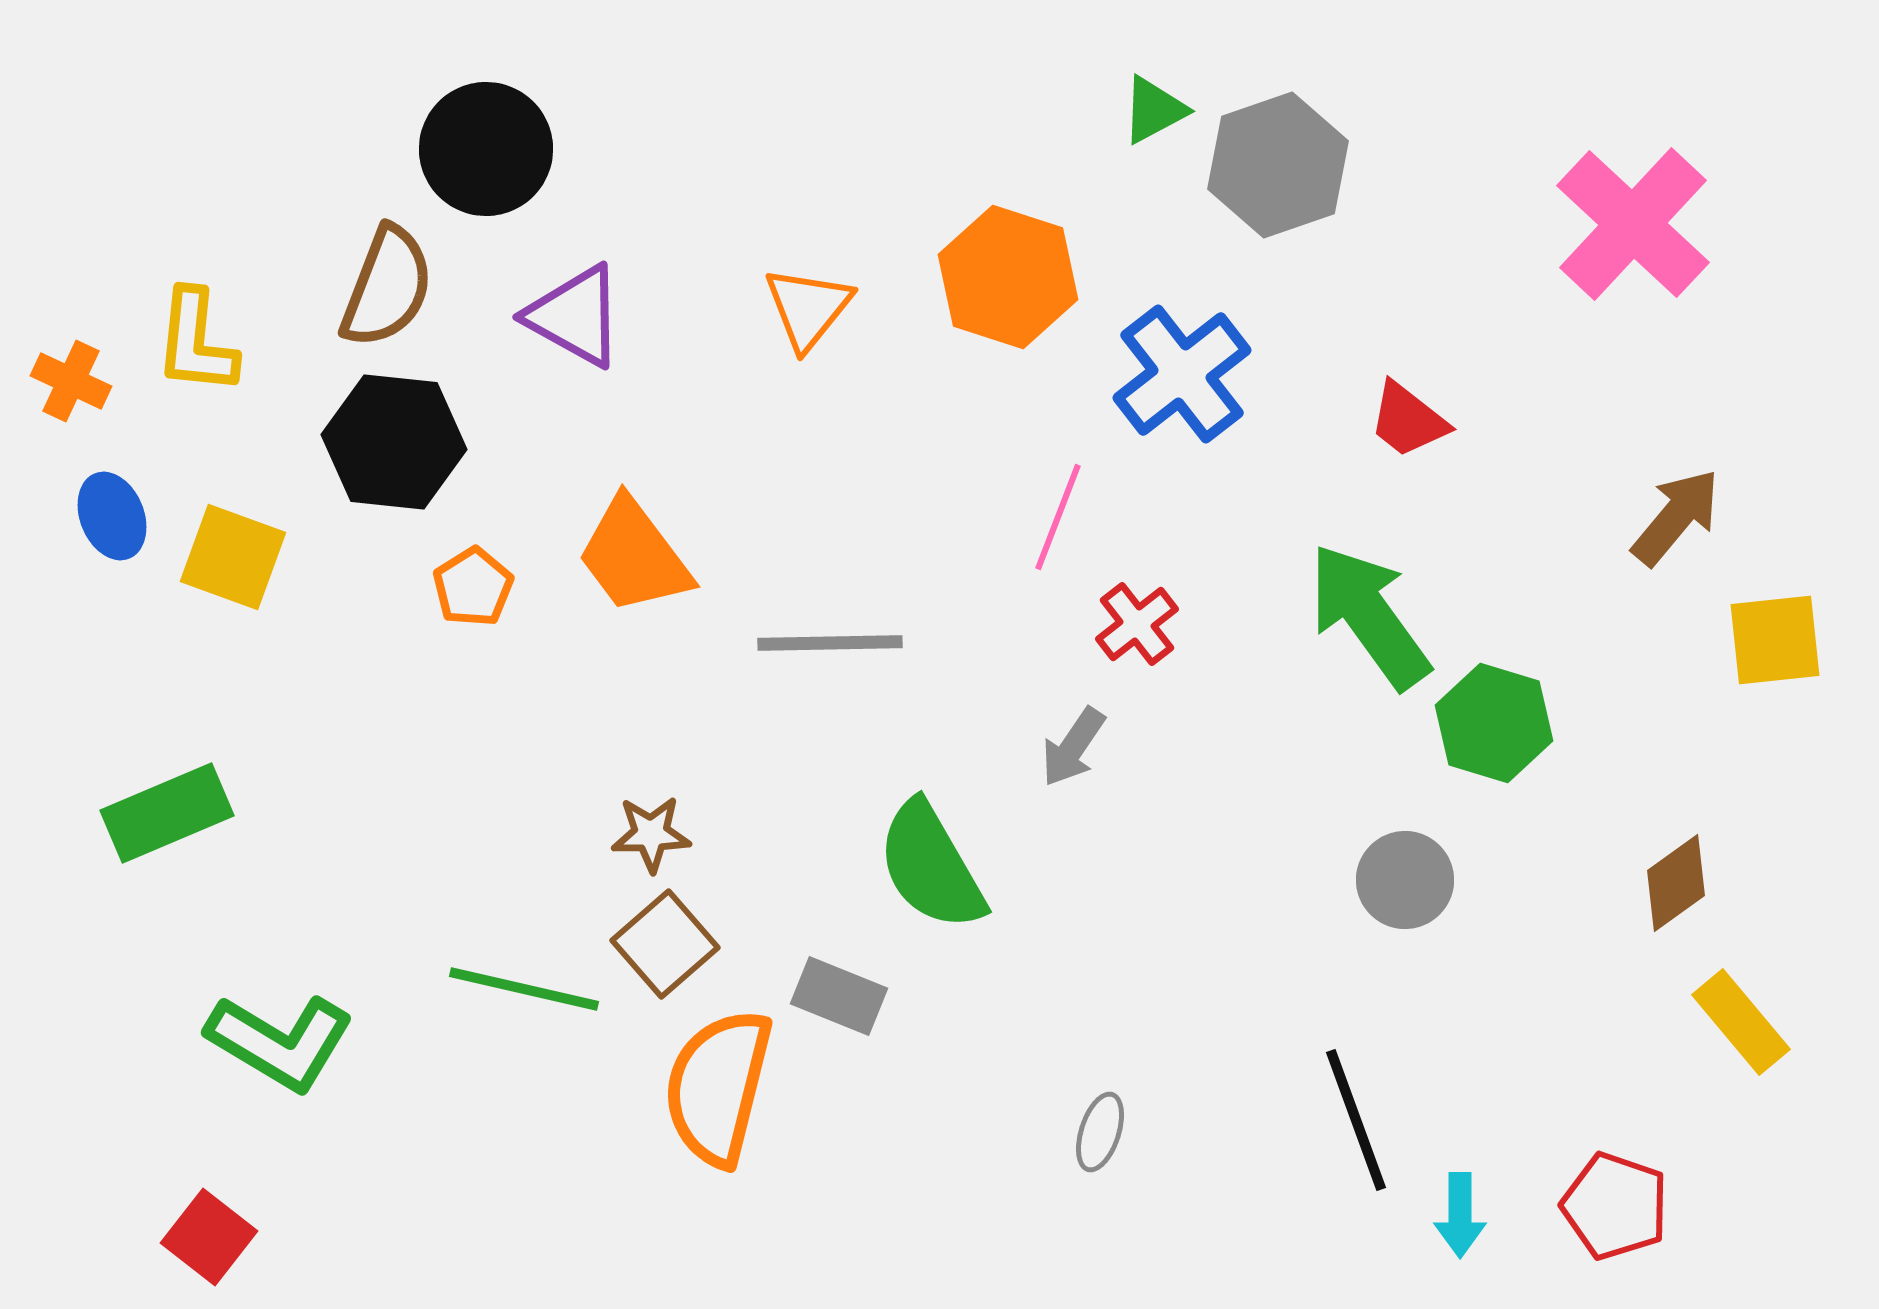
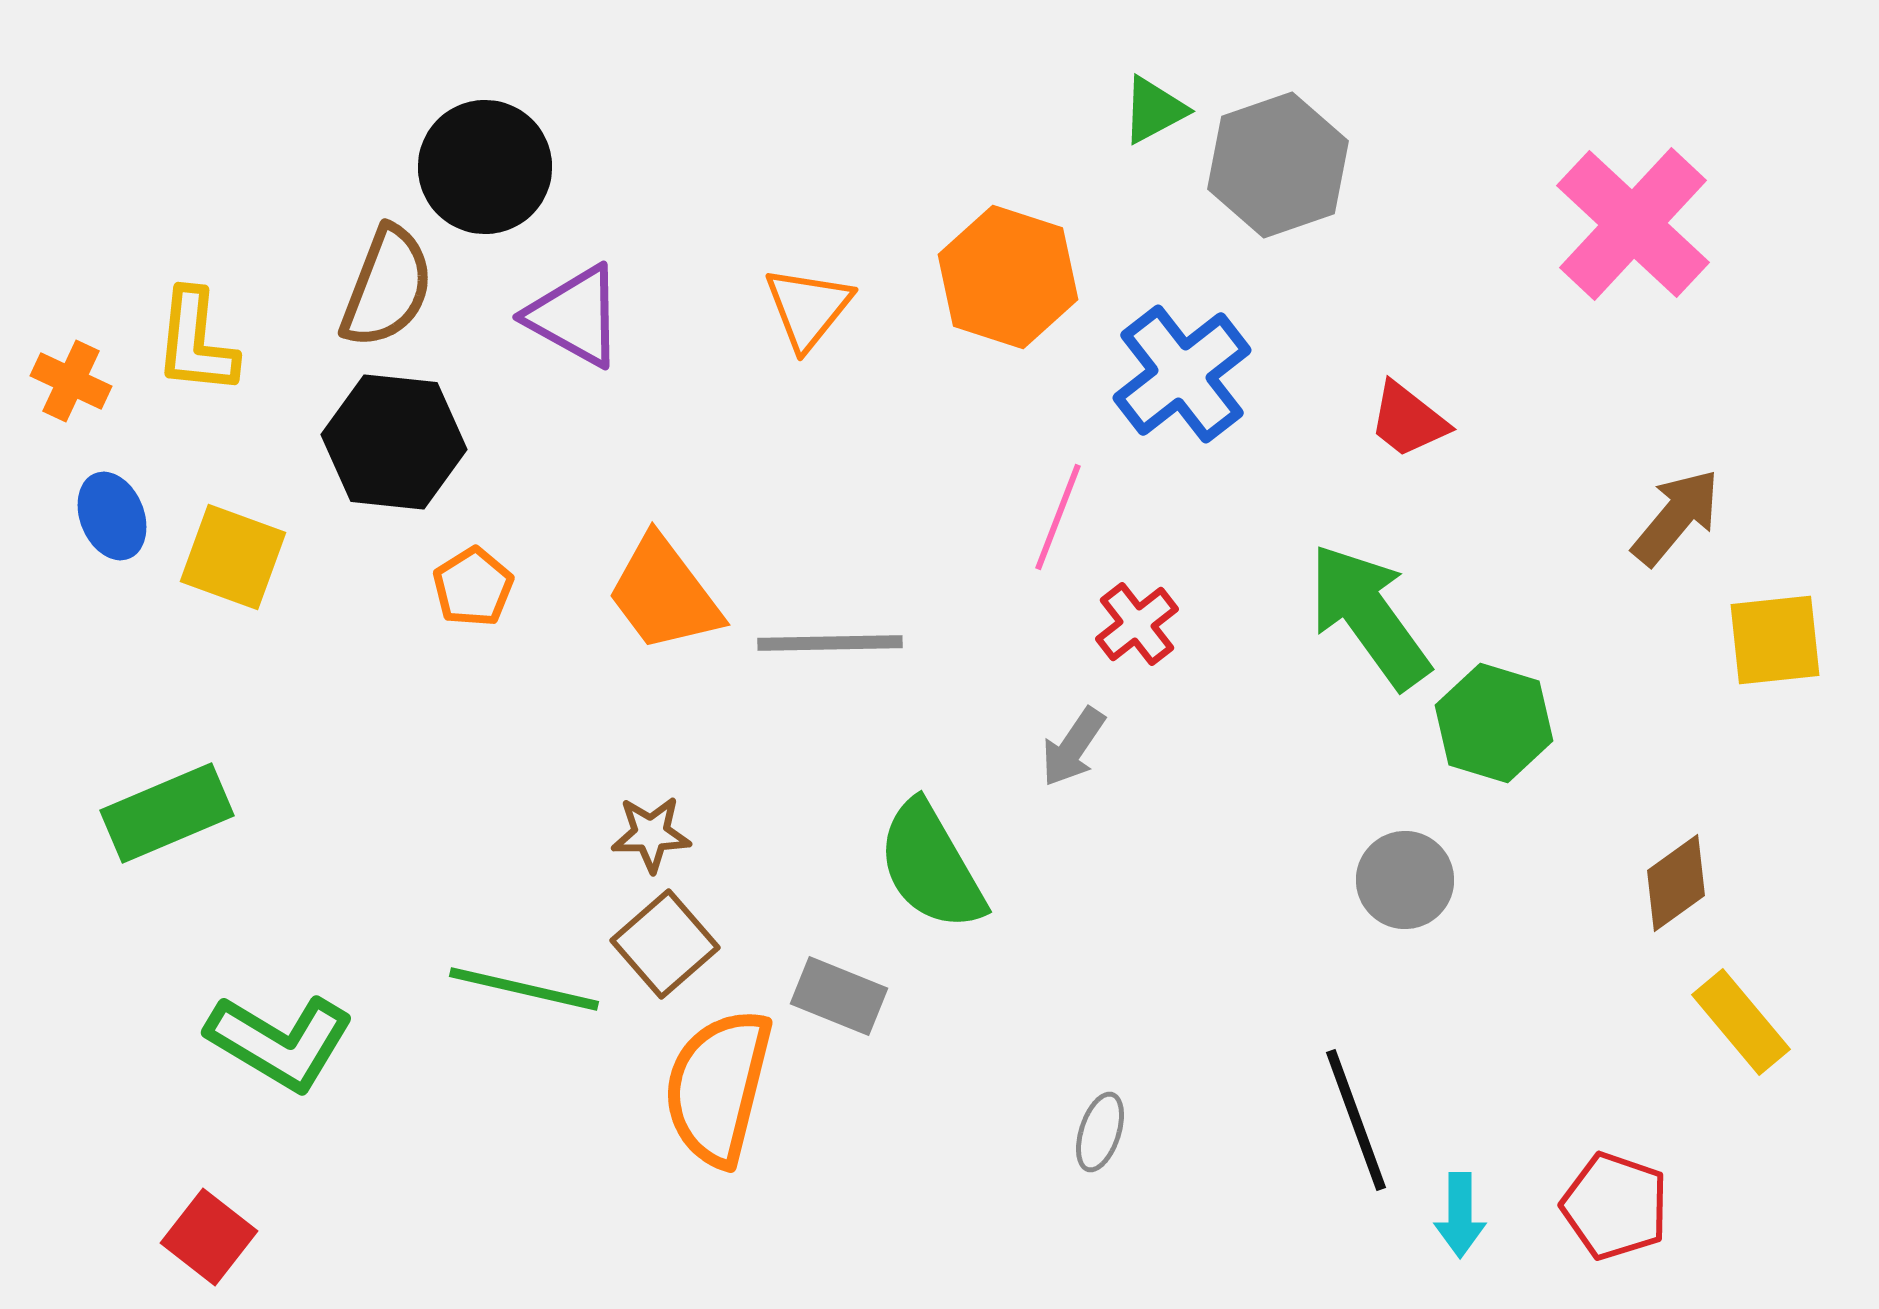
black circle at (486, 149): moved 1 px left, 18 px down
orange trapezoid at (634, 556): moved 30 px right, 38 px down
